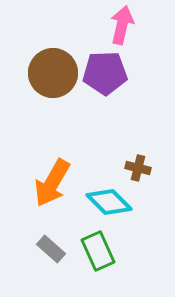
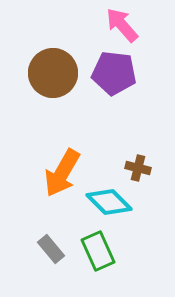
pink arrow: rotated 54 degrees counterclockwise
purple pentagon: moved 9 px right; rotated 9 degrees clockwise
orange arrow: moved 10 px right, 10 px up
gray rectangle: rotated 8 degrees clockwise
